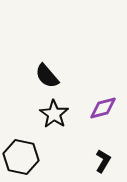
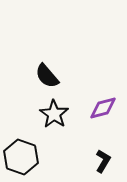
black hexagon: rotated 8 degrees clockwise
